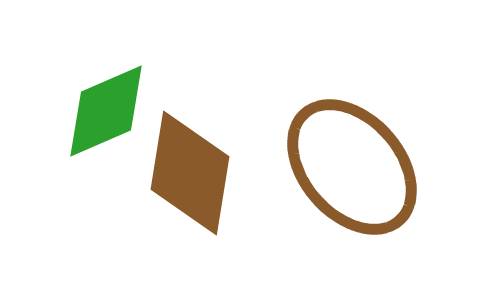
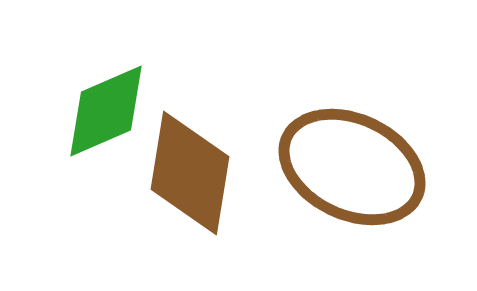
brown ellipse: rotated 24 degrees counterclockwise
